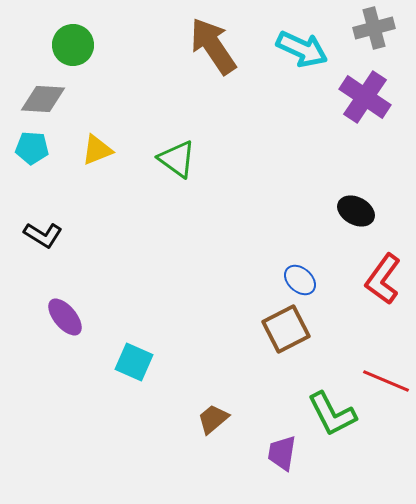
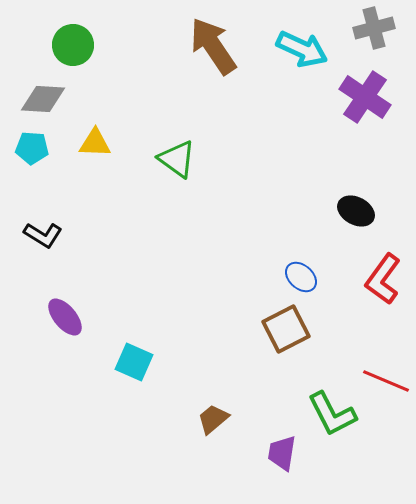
yellow triangle: moved 2 px left, 7 px up; rotated 24 degrees clockwise
blue ellipse: moved 1 px right, 3 px up
